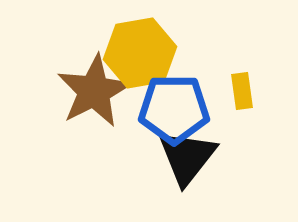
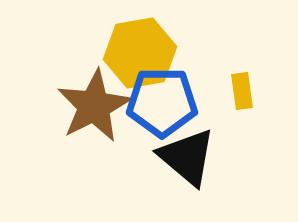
brown star: moved 15 px down
blue pentagon: moved 12 px left, 7 px up
black triangle: rotated 28 degrees counterclockwise
